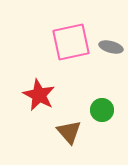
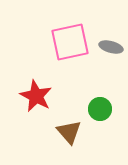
pink square: moved 1 px left
red star: moved 3 px left, 1 px down
green circle: moved 2 px left, 1 px up
